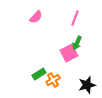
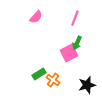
orange cross: rotated 24 degrees counterclockwise
